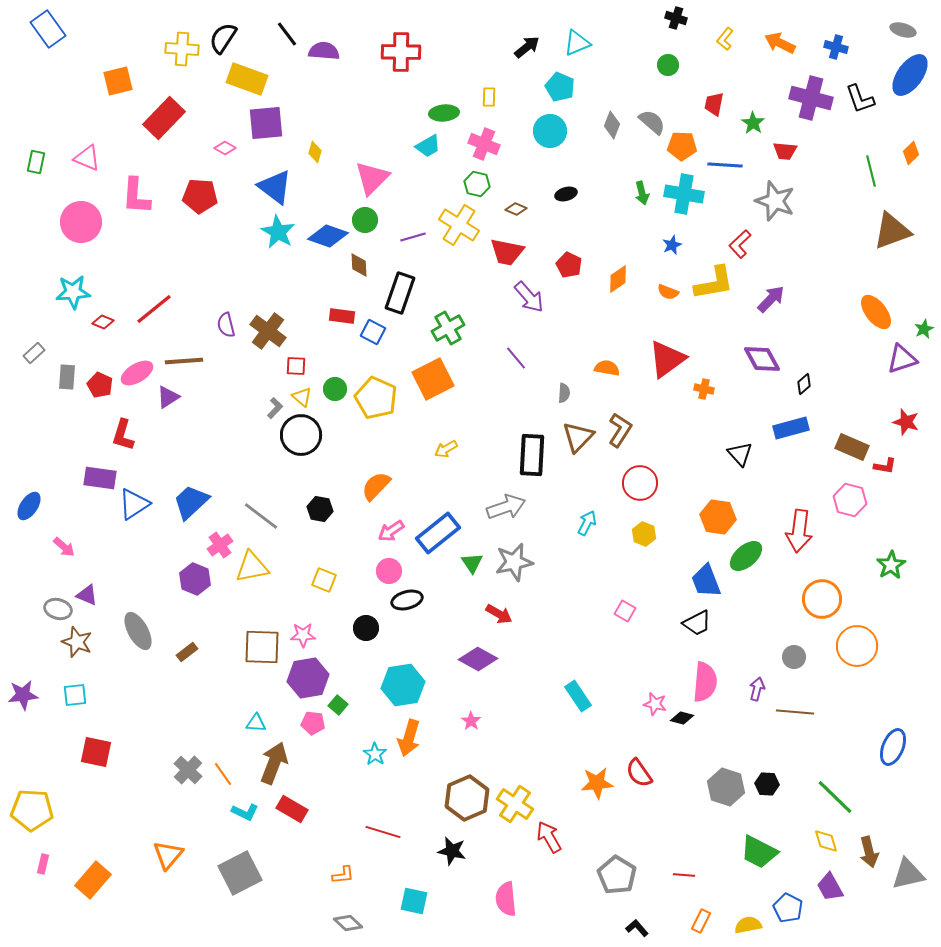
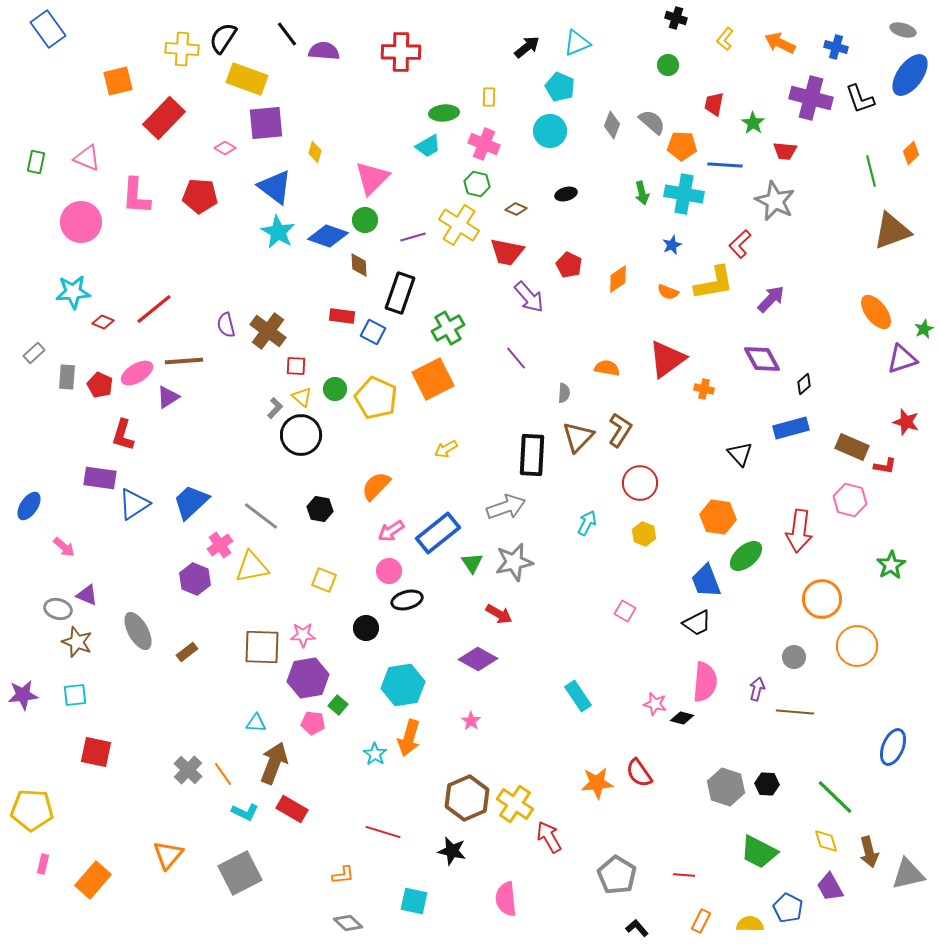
gray star at (775, 201): rotated 6 degrees clockwise
yellow semicircle at (748, 925): moved 2 px right, 1 px up; rotated 12 degrees clockwise
